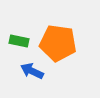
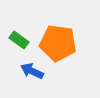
green rectangle: moved 1 px up; rotated 24 degrees clockwise
